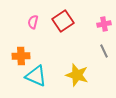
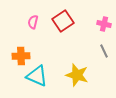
pink cross: rotated 24 degrees clockwise
cyan triangle: moved 1 px right
